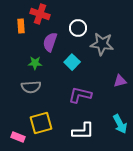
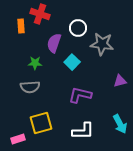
purple semicircle: moved 4 px right, 1 px down
gray semicircle: moved 1 px left
pink rectangle: moved 2 px down; rotated 40 degrees counterclockwise
